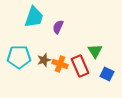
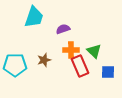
purple semicircle: moved 5 px right, 2 px down; rotated 48 degrees clockwise
green triangle: moved 1 px left; rotated 14 degrees counterclockwise
cyan pentagon: moved 4 px left, 8 px down
orange cross: moved 11 px right, 14 px up; rotated 21 degrees counterclockwise
blue square: moved 1 px right, 2 px up; rotated 24 degrees counterclockwise
